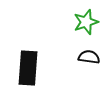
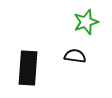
black semicircle: moved 14 px left, 1 px up
